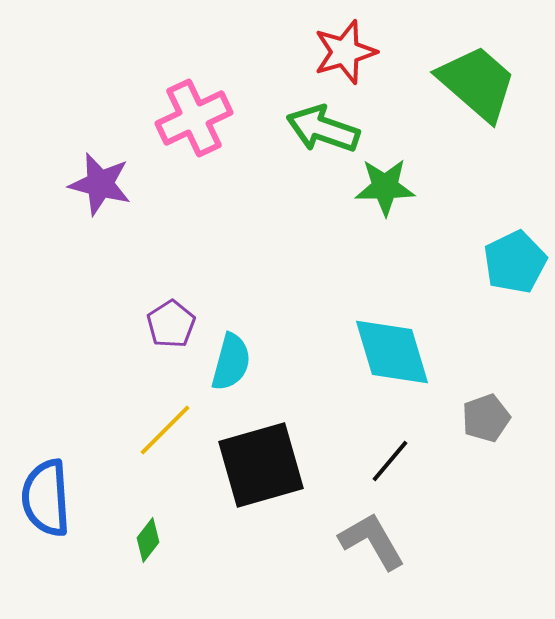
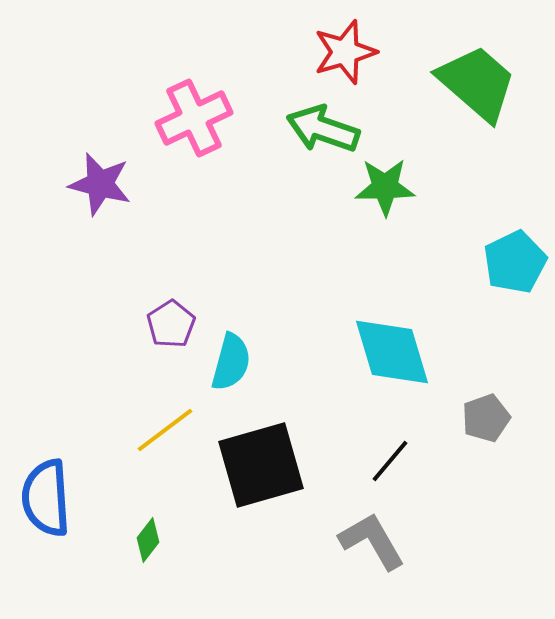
yellow line: rotated 8 degrees clockwise
